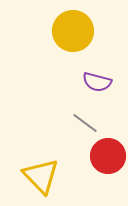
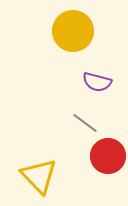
yellow triangle: moved 2 px left
